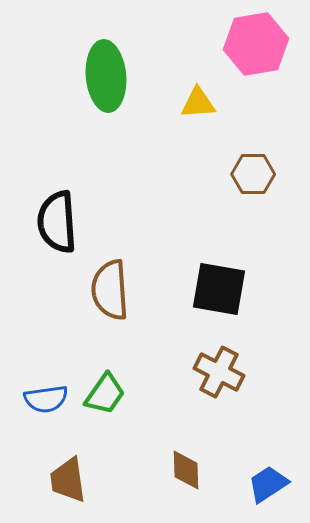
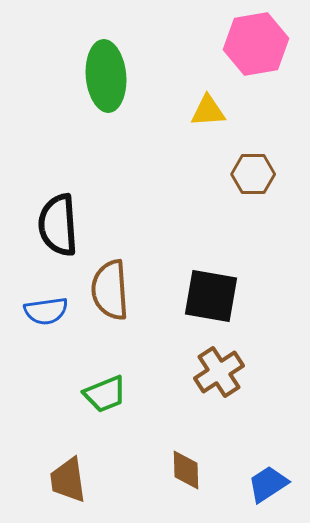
yellow triangle: moved 10 px right, 8 px down
black semicircle: moved 1 px right, 3 px down
black square: moved 8 px left, 7 px down
brown cross: rotated 30 degrees clockwise
green trapezoid: rotated 33 degrees clockwise
blue semicircle: moved 88 px up
